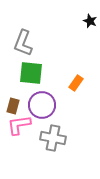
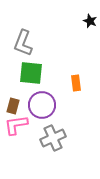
orange rectangle: rotated 42 degrees counterclockwise
pink L-shape: moved 3 px left
gray cross: rotated 35 degrees counterclockwise
